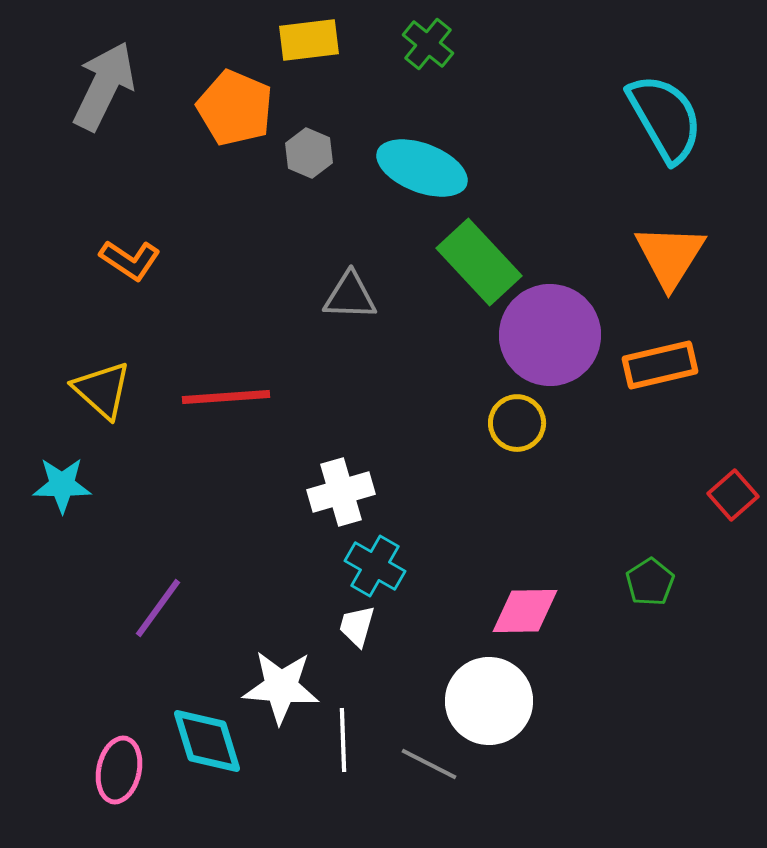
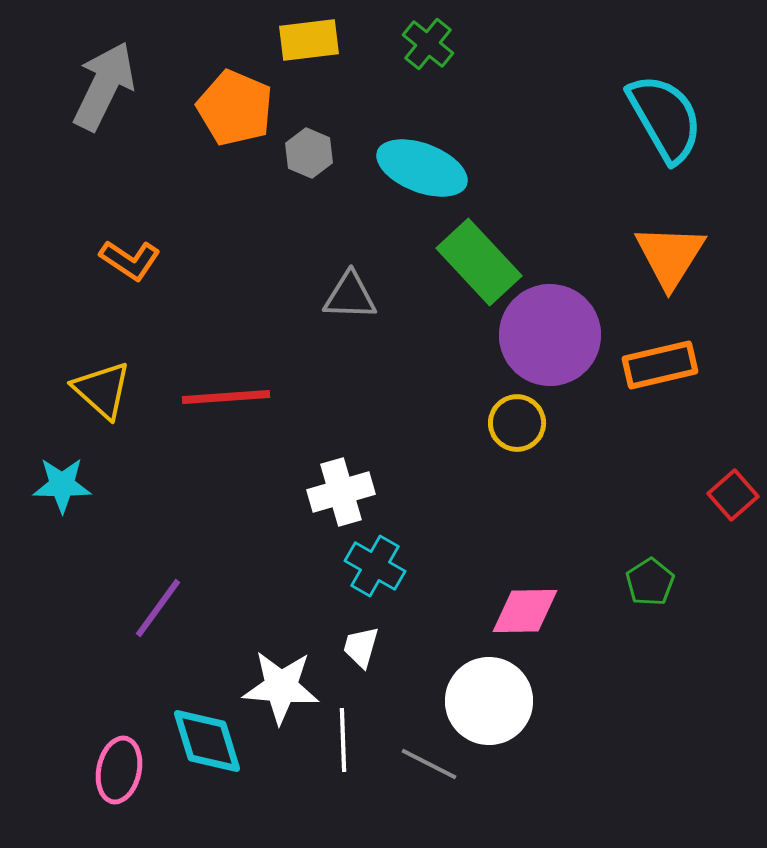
white trapezoid: moved 4 px right, 21 px down
